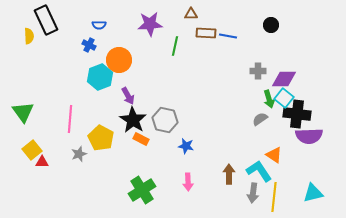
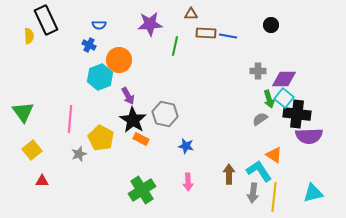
gray hexagon: moved 6 px up
red triangle: moved 19 px down
